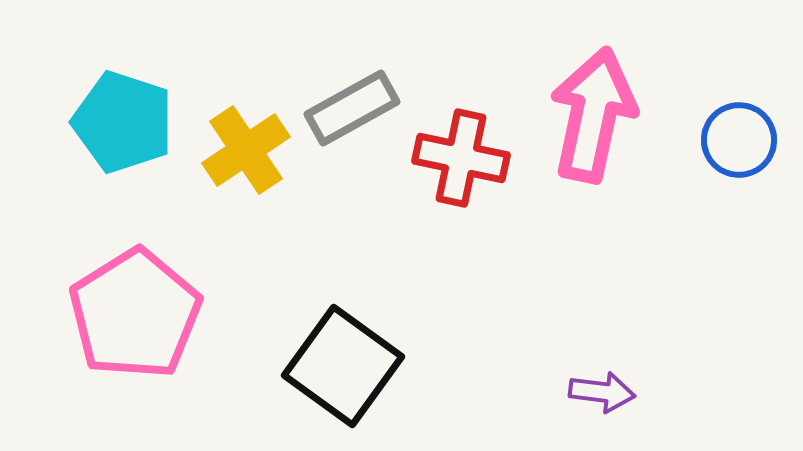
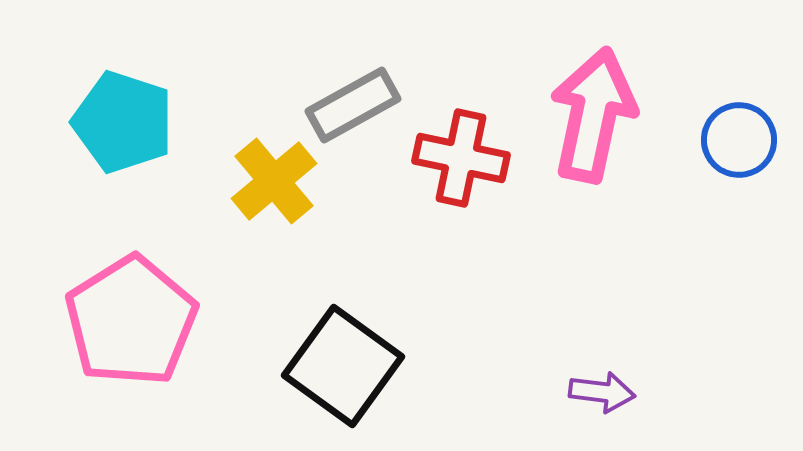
gray rectangle: moved 1 px right, 3 px up
yellow cross: moved 28 px right, 31 px down; rotated 6 degrees counterclockwise
pink pentagon: moved 4 px left, 7 px down
